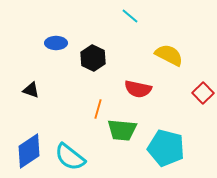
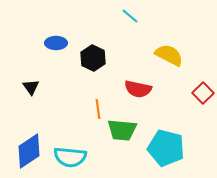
black triangle: moved 3 px up; rotated 36 degrees clockwise
orange line: rotated 24 degrees counterclockwise
cyan semicircle: rotated 32 degrees counterclockwise
